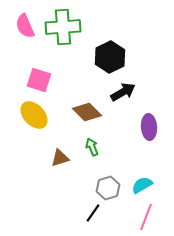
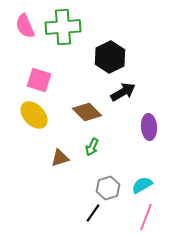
green arrow: rotated 132 degrees counterclockwise
